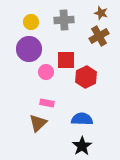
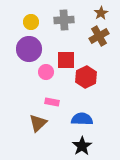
brown star: rotated 24 degrees clockwise
pink rectangle: moved 5 px right, 1 px up
